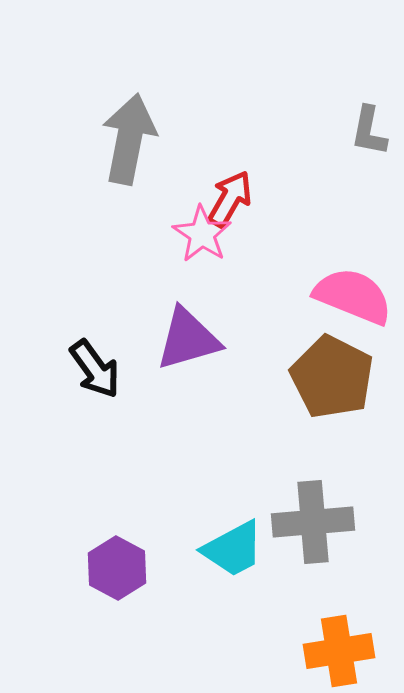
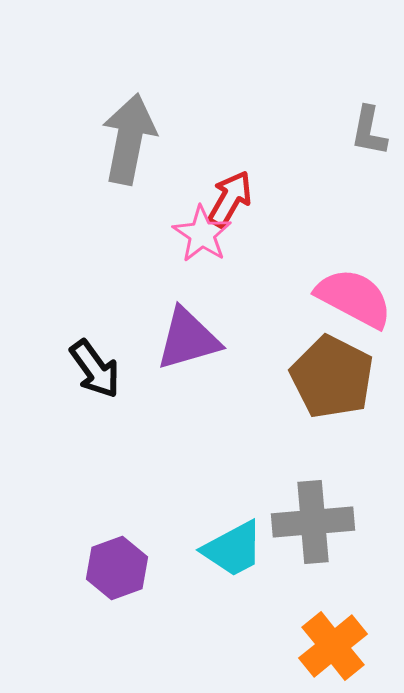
pink semicircle: moved 1 px right, 2 px down; rotated 6 degrees clockwise
purple hexagon: rotated 12 degrees clockwise
orange cross: moved 6 px left, 5 px up; rotated 30 degrees counterclockwise
